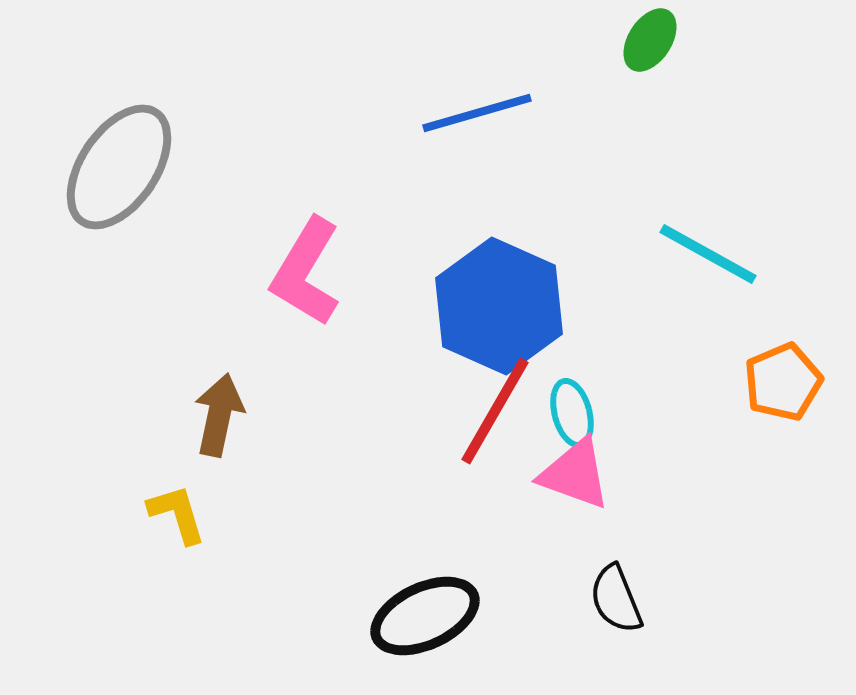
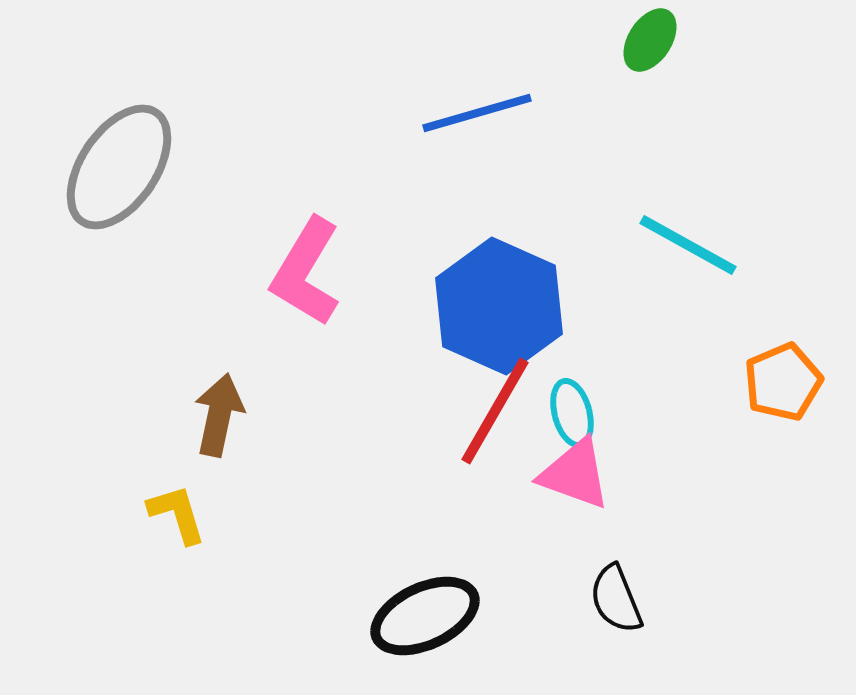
cyan line: moved 20 px left, 9 px up
